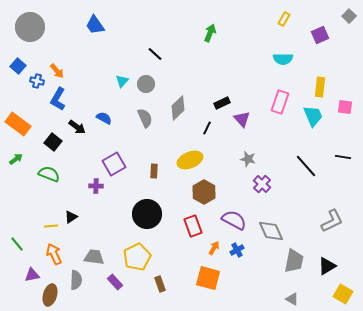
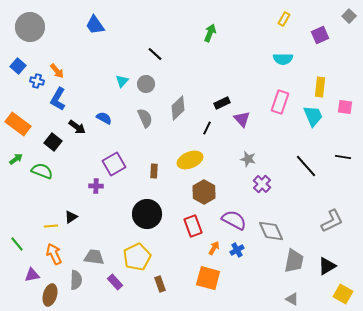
green semicircle at (49, 174): moved 7 px left, 3 px up
